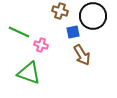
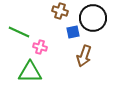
black circle: moved 2 px down
pink cross: moved 1 px left, 2 px down
brown arrow: moved 2 px right, 1 px down; rotated 50 degrees clockwise
green triangle: moved 1 px right, 1 px up; rotated 20 degrees counterclockwise
